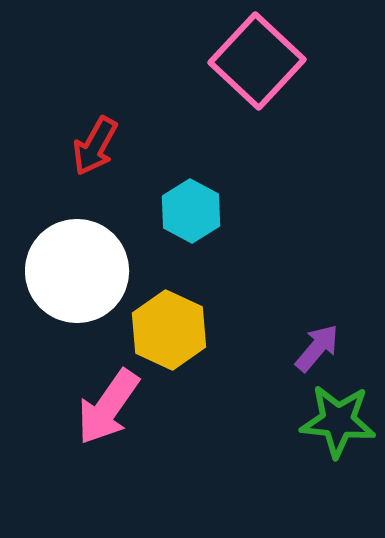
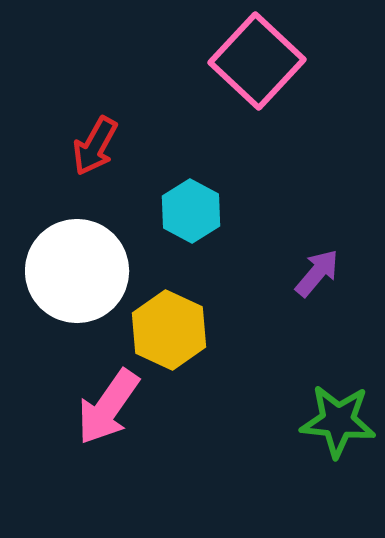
purple arrow: moved 75 px up
